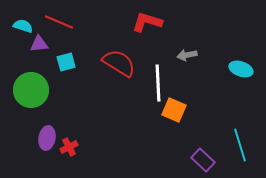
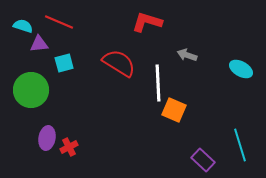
gray arrow: rotated 30 degrees clockwise
cyan square: moved 2 px left, 1 px down
cyan ellipse: rotated 10 degrees clockwise
